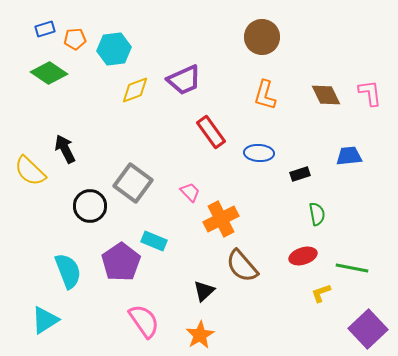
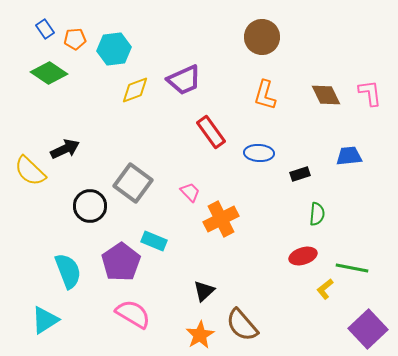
blue rectangle: rotated 72 degrees clockwise
black arrow: rotated 92 degrees clockwise
green semicircle: rotated 15 degrees clockwise
brown semicircle: moved 59 px down
yellow L-shape: moved 4 px right, 4 px up; rotated 20 degrees counterclockwise
pink semicircle: moved 11 px left, 7 px up; rotated 24 degrees counterclockwise
